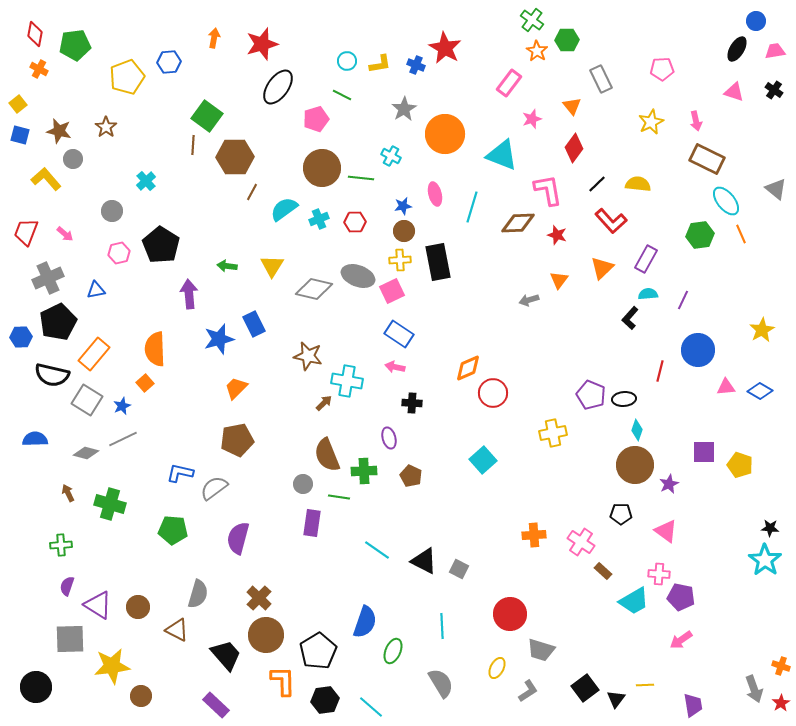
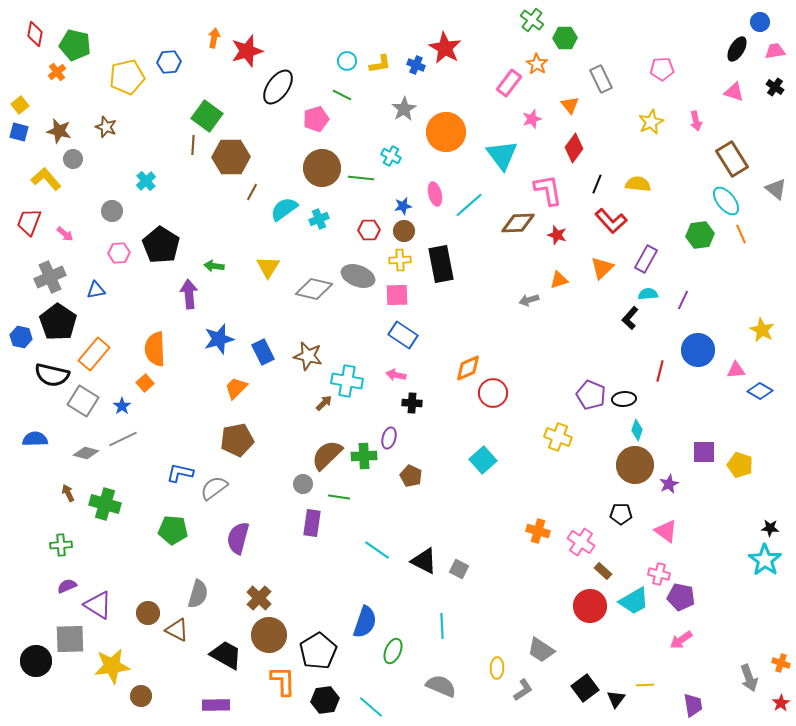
blue circle at (756, 21): moved 4 px right, 1 px down
green hexagon at (567, 40): moved 2 px left, 2 px up
red star at (262, 44): moved 15 px left, 7 px down
green pentagon at (75, 45): rotated 20 degrees clockwise
orange star at (537, 51): moved 13 px down
orange cross at (39, 69): moved 18 px right, 3 px down; rotated 24 degrees clockwise
yellow pentagon at (127, 77): rotated 8 degrees clockwise
black cross at (774, 90): moved 1 px right, 3 px up
yellow square at (18, 104): moved 2 px right, 1 px down
orange triangle at (572, 106): moved 2 px left, 1 px up
brown star at (106, 127): rotated 15 degrees counterclockwise
orange circle at (445, 134): moved 1 px right, 2 px up
blue square at (20, 135): moved 1 px left, 3 px up
cyan triangle at (502, 155): rotated 32 degrees clockwise
brown hexagon at (235, 157): moved 4 px left
brown rectangle at (707, 159): moved 25 px right; rotated 32 degrees clockwise
black line at (597, 184): rotated 24 degrees counterclockwise
cyan line at (472, 207): moved 3 px left, 2 px up; rotated 32 degrees clockwise
red hexagon at (355, 222): moved 14 px right, 8 px down
red trapezoid at (26, 232): moved 3 px right, 10 px up
pink hexagon at (119, 253): rotated 10 degrees clockwise
black rectangle at (438, 262): moved 3 px right, 2 px down
green arrow at (227, 266): moved 13 px left
yellow triangle at (272, 266): moved 4 px left, 1 px down
gray cross at (48, 278): moved 2 px right, 1 px up
orange triangle at (559, 280): rotated 36 degrees clockwise
pink square at (392, 291): moved 5 px right, 4 px down; rotated 25 degrees clockwise
black pentagon at (58, 322): rotated 12 degrees counterclockwise
blue rectangle at (254, 324): moved 9 px right, 28 px down
yellow star at (762, 330): rotated 15 degrees counterclockwise
blue rectangle at (399, 334): moved 4 px right, 1 px down
blue hexagon at (21, 337): rotated 15 degrees clockwise
pink arrow at (395, 367): moved 1 px right, 8 px down
pink triangle at (726, 387): moved 10 px right, 17 px up
gray square at (87, 400): moved 4 px left, 1 px down
blue star at (122, 406): rotated 12 degrees counterclockwise
yellow cross at (553, 433): moved 5 px right, 4 px down; rotated 32 degrees clockwise
purple ellipse at (389, 438): rotated 30 degrees clockwise
brown semicircle at (327, 455): rotated 68 degrees clockwise
green cross at (364, 471): moved 15 px up
green cross at (110, 504): moved 5 px left
orange cross at (534, 535): moved 4 px right, 4 px up; rotated 20 degrees clockwise
pink cross at (659, 574): rotated 10 degrees clockwise
purple semicircle at (67, 586): rotated 48 degrees clockwise
brown circle at (138, 607): moved 10 px right, 6 px down
red circle at (510, 614): moved 80 px right, 8 px up
brown circle at (266, 635): moved 3 px right
gray trapezoid at (541, 650): rotated 16 degrees clockwise
black trapezoid at (226, 655): rotated 20 degrees counterclockwise
orange cross at (781, 666): moved 3 px up
yellow ellipse at (497, 668): rotated 25 degrees counterclockwise
gray semicircle at (441, 683): moved 3 px down; rotated 36 degrees counterclockwise
black circle at (36, 687): moved 26 px up
gray arrow at (754, 689): moved 5 px left, 11 px up
gray L-shape at (528, 691): moved 5 px left, 1 px up
purple rectangle at (216, 705): rotated 44 degrees counterclockwise
